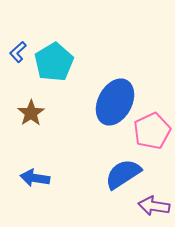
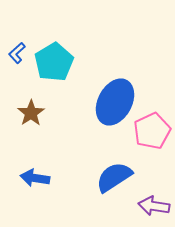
blue L-shape: moved 1 px left, 1 px down
blue semicircle: moved 9 px left, 3 px down
